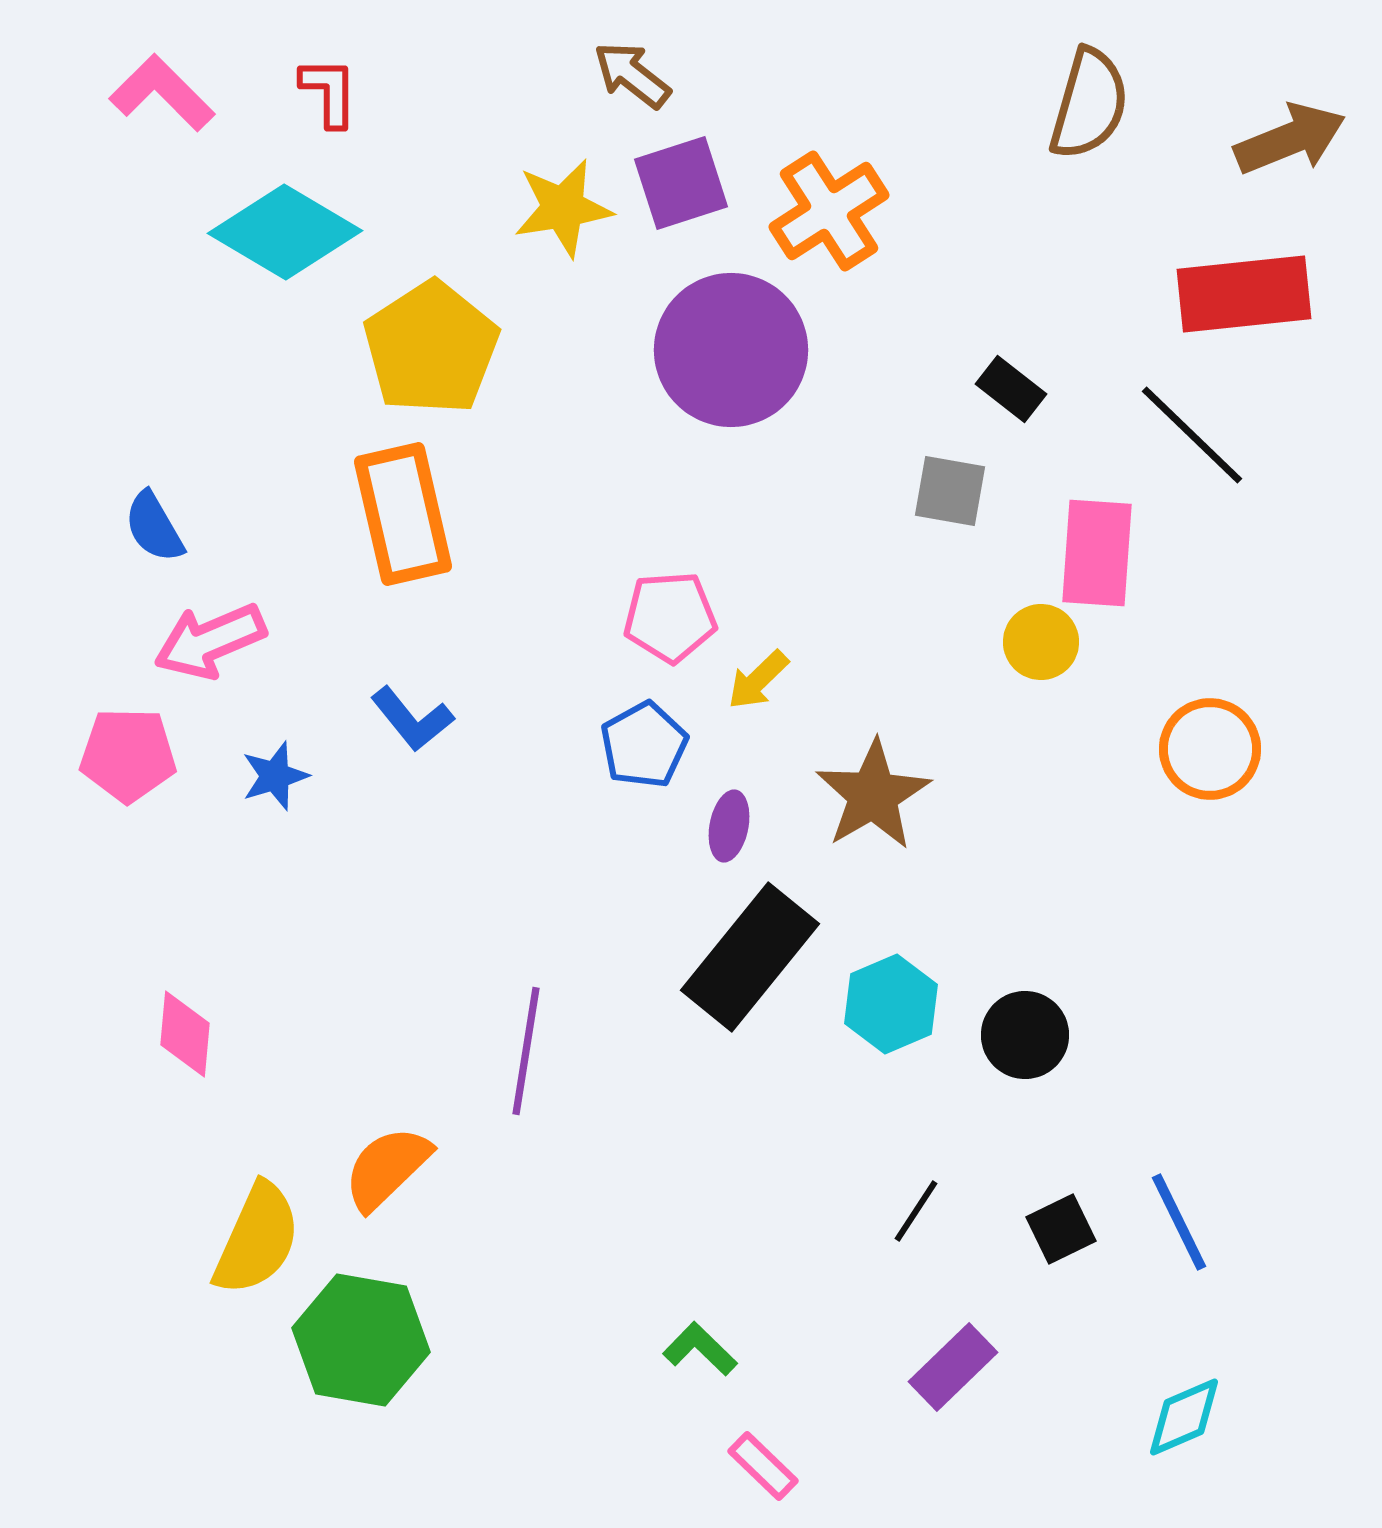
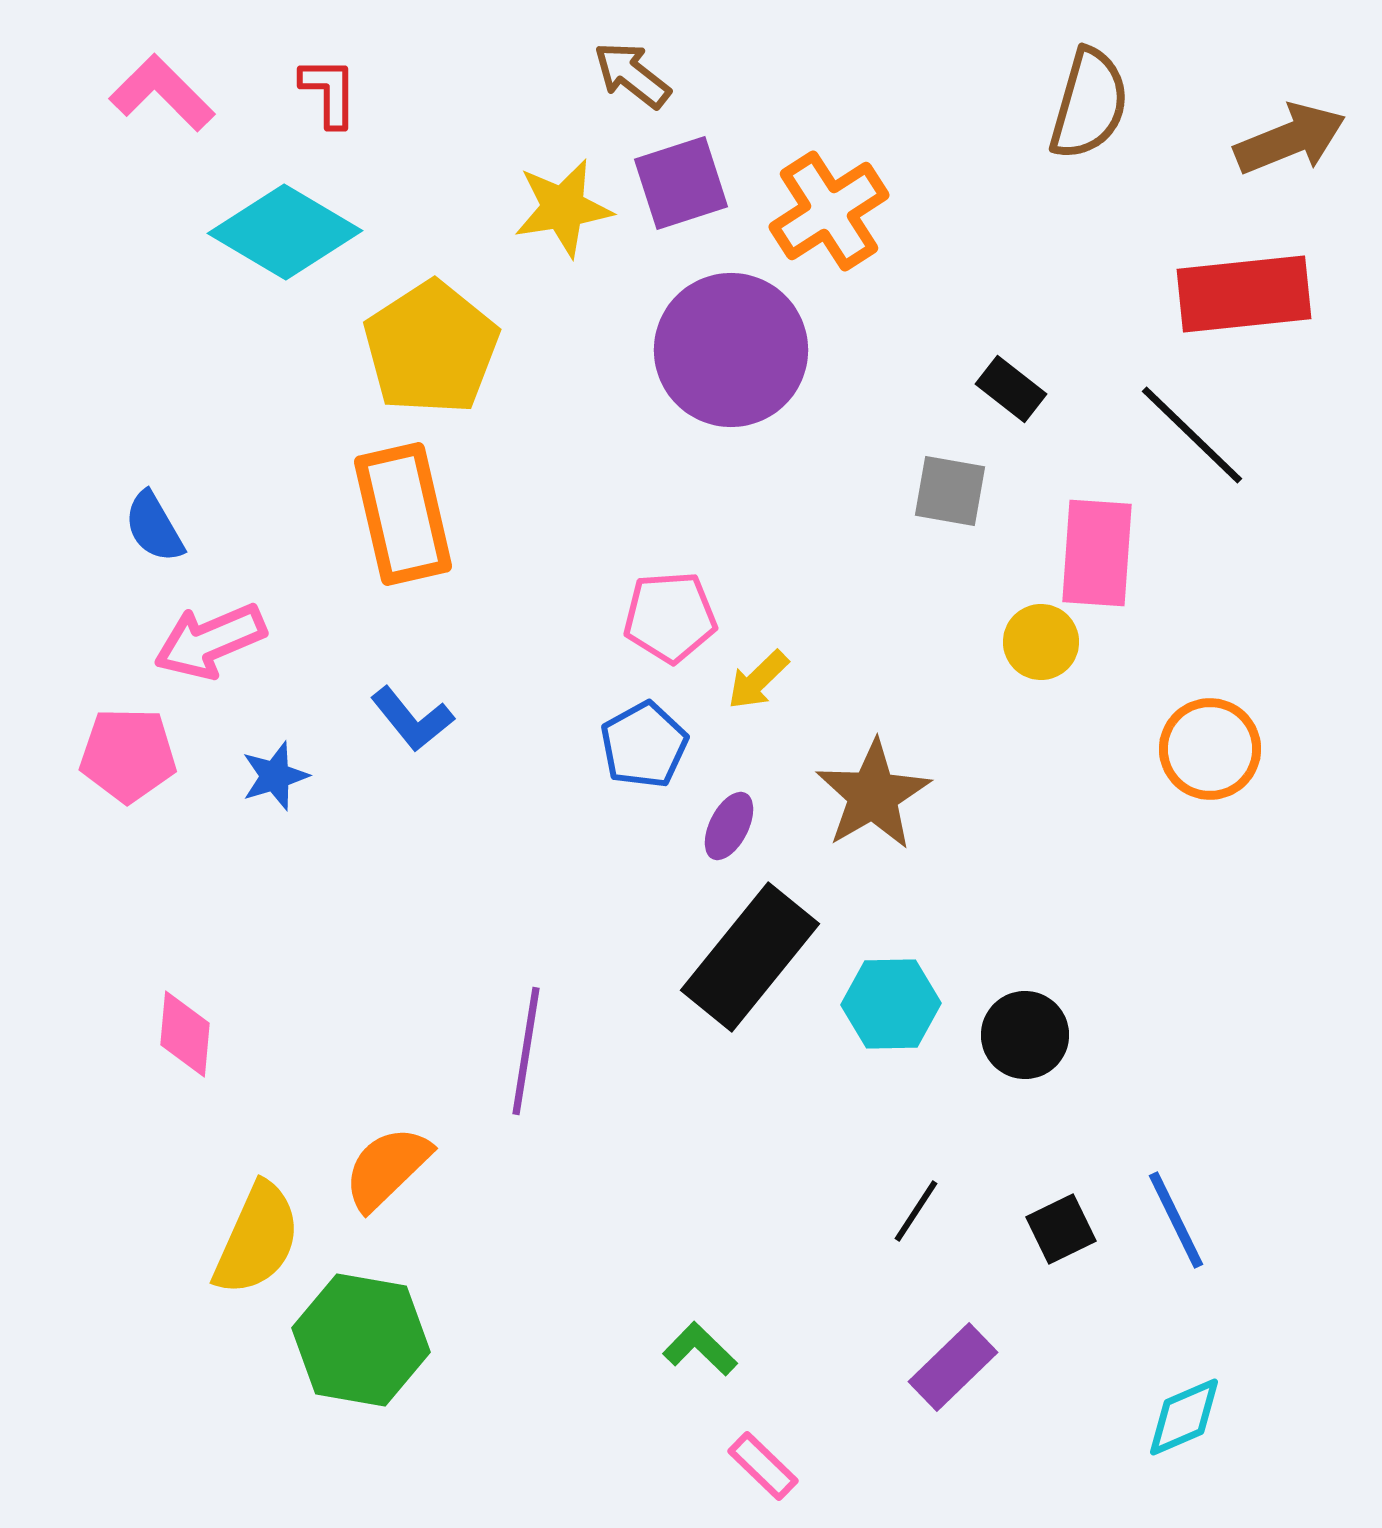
purple ellipse at (729, 826): rotated 16 degrees clockwise
cyan hexagon at (891, 1004): rotated 22 degrees clockwise
blue line at (1179, 1222): moved 3 px left, 2 px up
